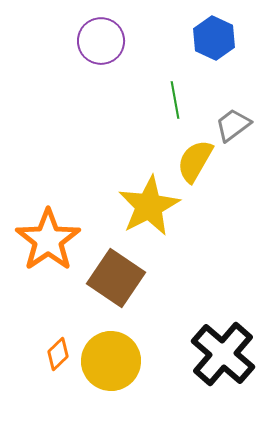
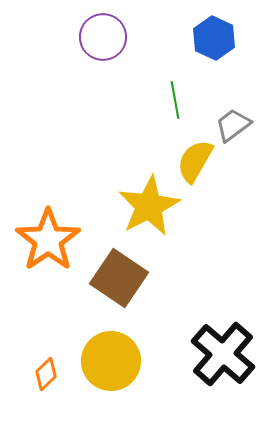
purple circle: moved 2 px right, 4 px up
brown square: moved 3 px right
orange diamond: moved 12 px left, 20 px down
